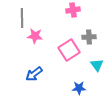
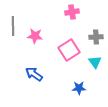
pink cross: moved 1 px left, 2 px down
gray line: moved 9 px left, 8 px down
gray cross: moved 7 px right
cyan triangle: moved 2 px left, 3 px up
blue arrow: rotated 72 degrees clockwise
